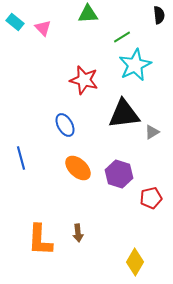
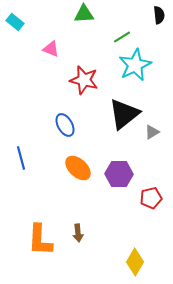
green triangle: moved 4 px left
pink triangle: moved 8 px right, 21 px down; rotated 24 degrees counterclockwise
black triangle: rotated 32 degrees counterclockwise
purple hexagon: rotated 16 degrees counterclockwise
